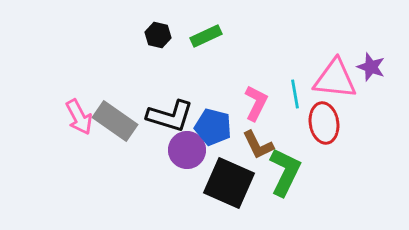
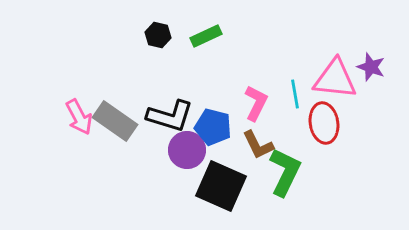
black square: moved 8 px left, 3 px down
